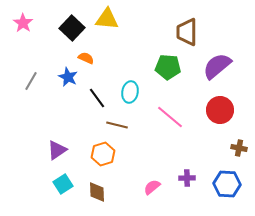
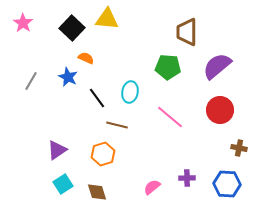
brown diamond: rotated 15 degrees counterclockwise
